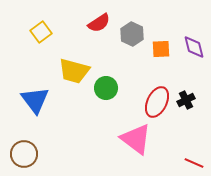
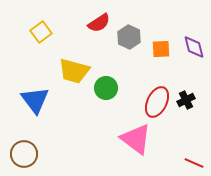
gray hexagon: moved 3 px left, 3 px down
